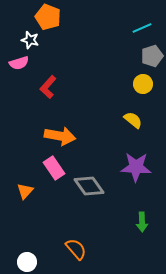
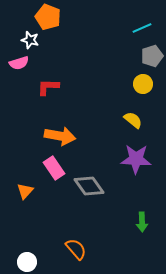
red L-shape: rotated 50 degrees clockwise
purple star: moved 8 px up
